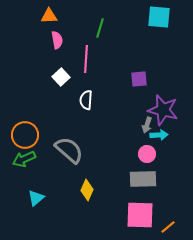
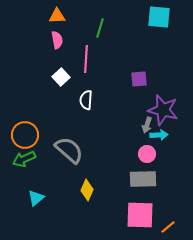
orange triangle: moved 8 px right
